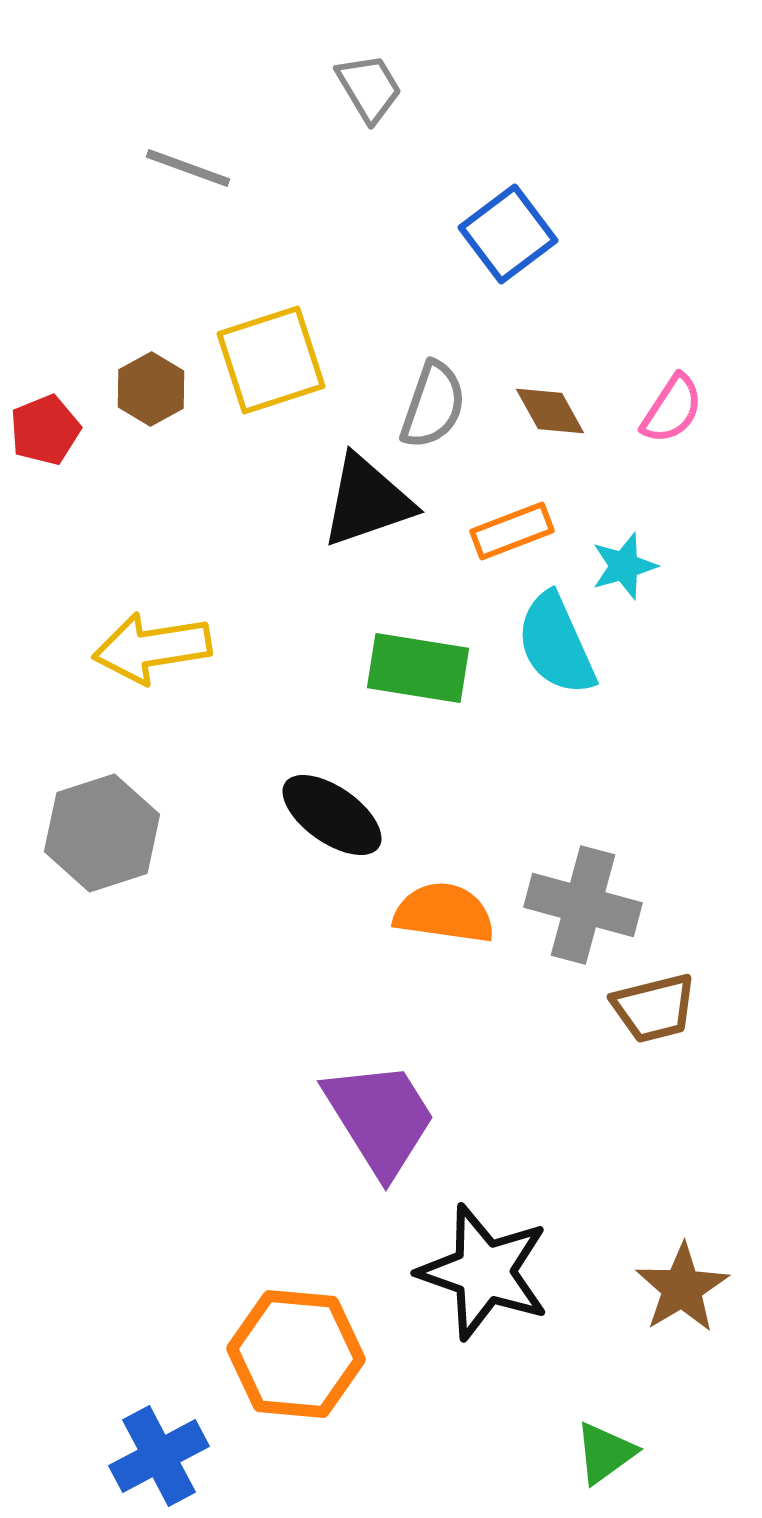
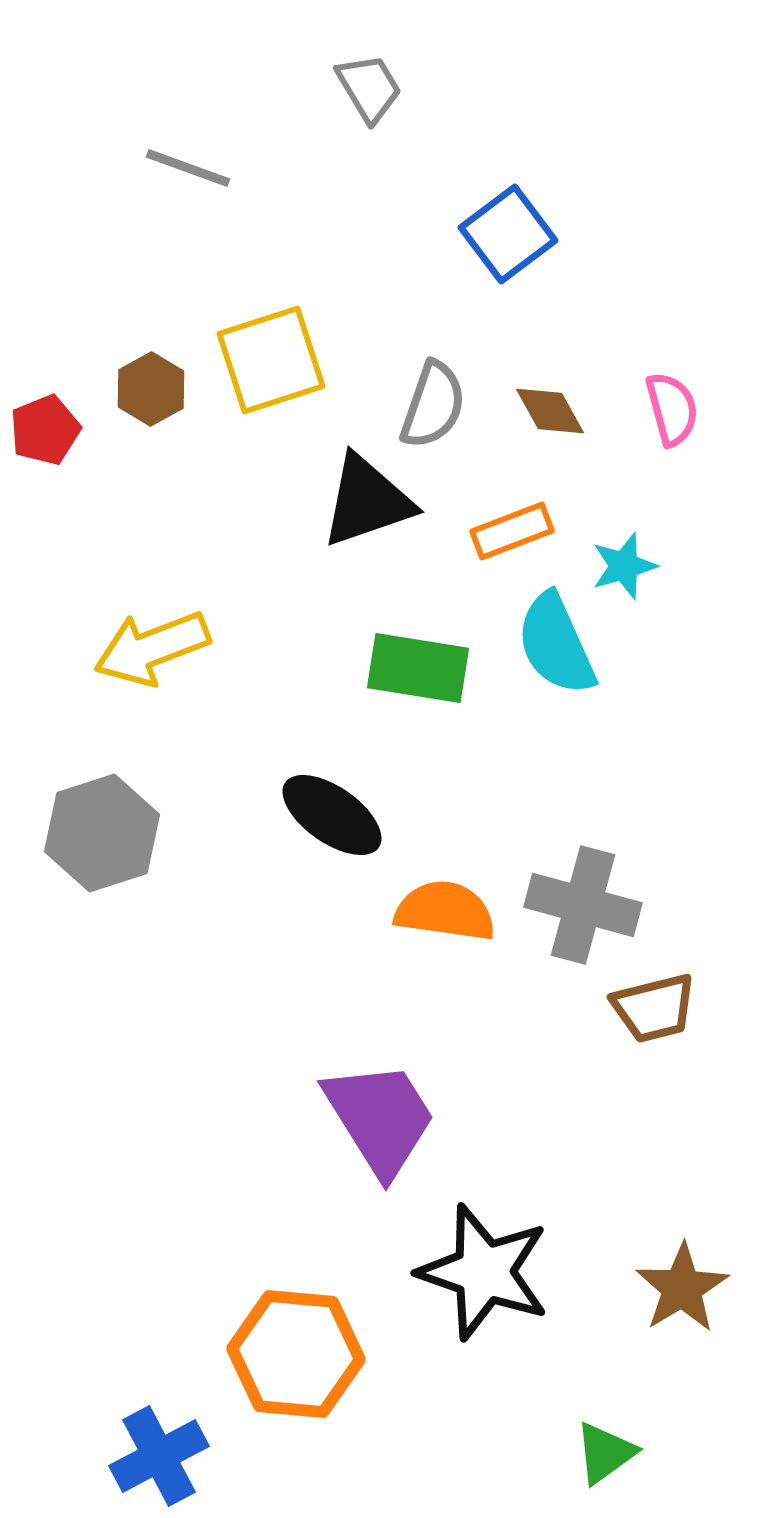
pink semicircle: rotated 48 degrees counterclockwise
yellow arrow: rotated 12 degrees counterclockwise
orange semicircle: moved 1 px right, 2 px up
